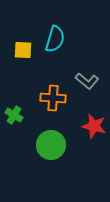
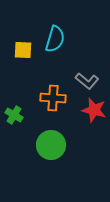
red star: moved 16 px up
